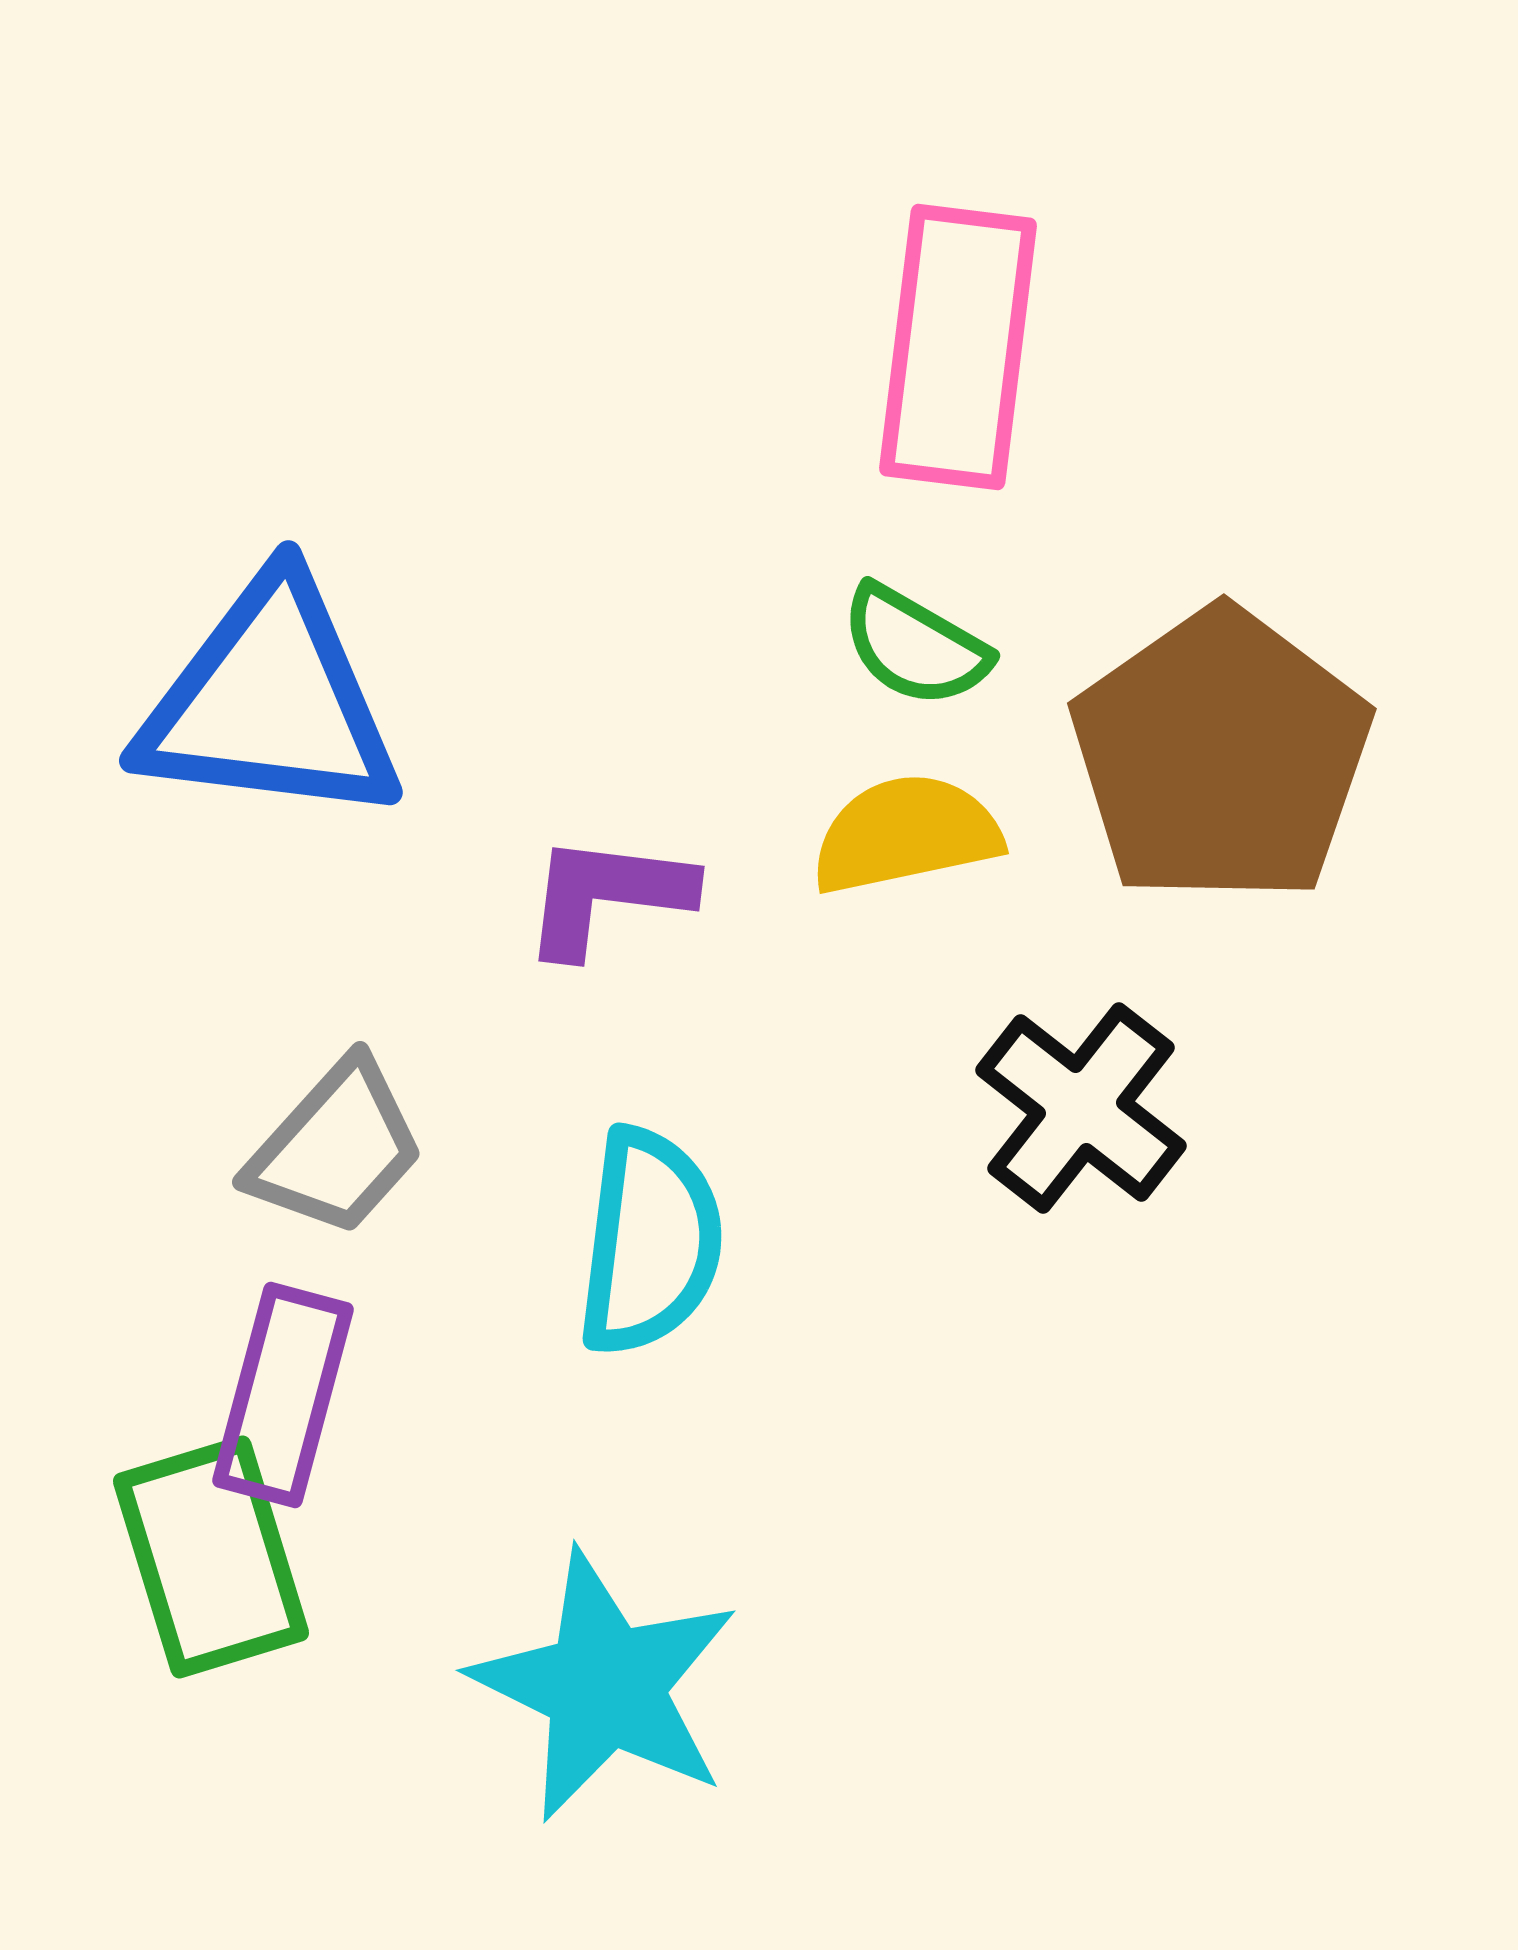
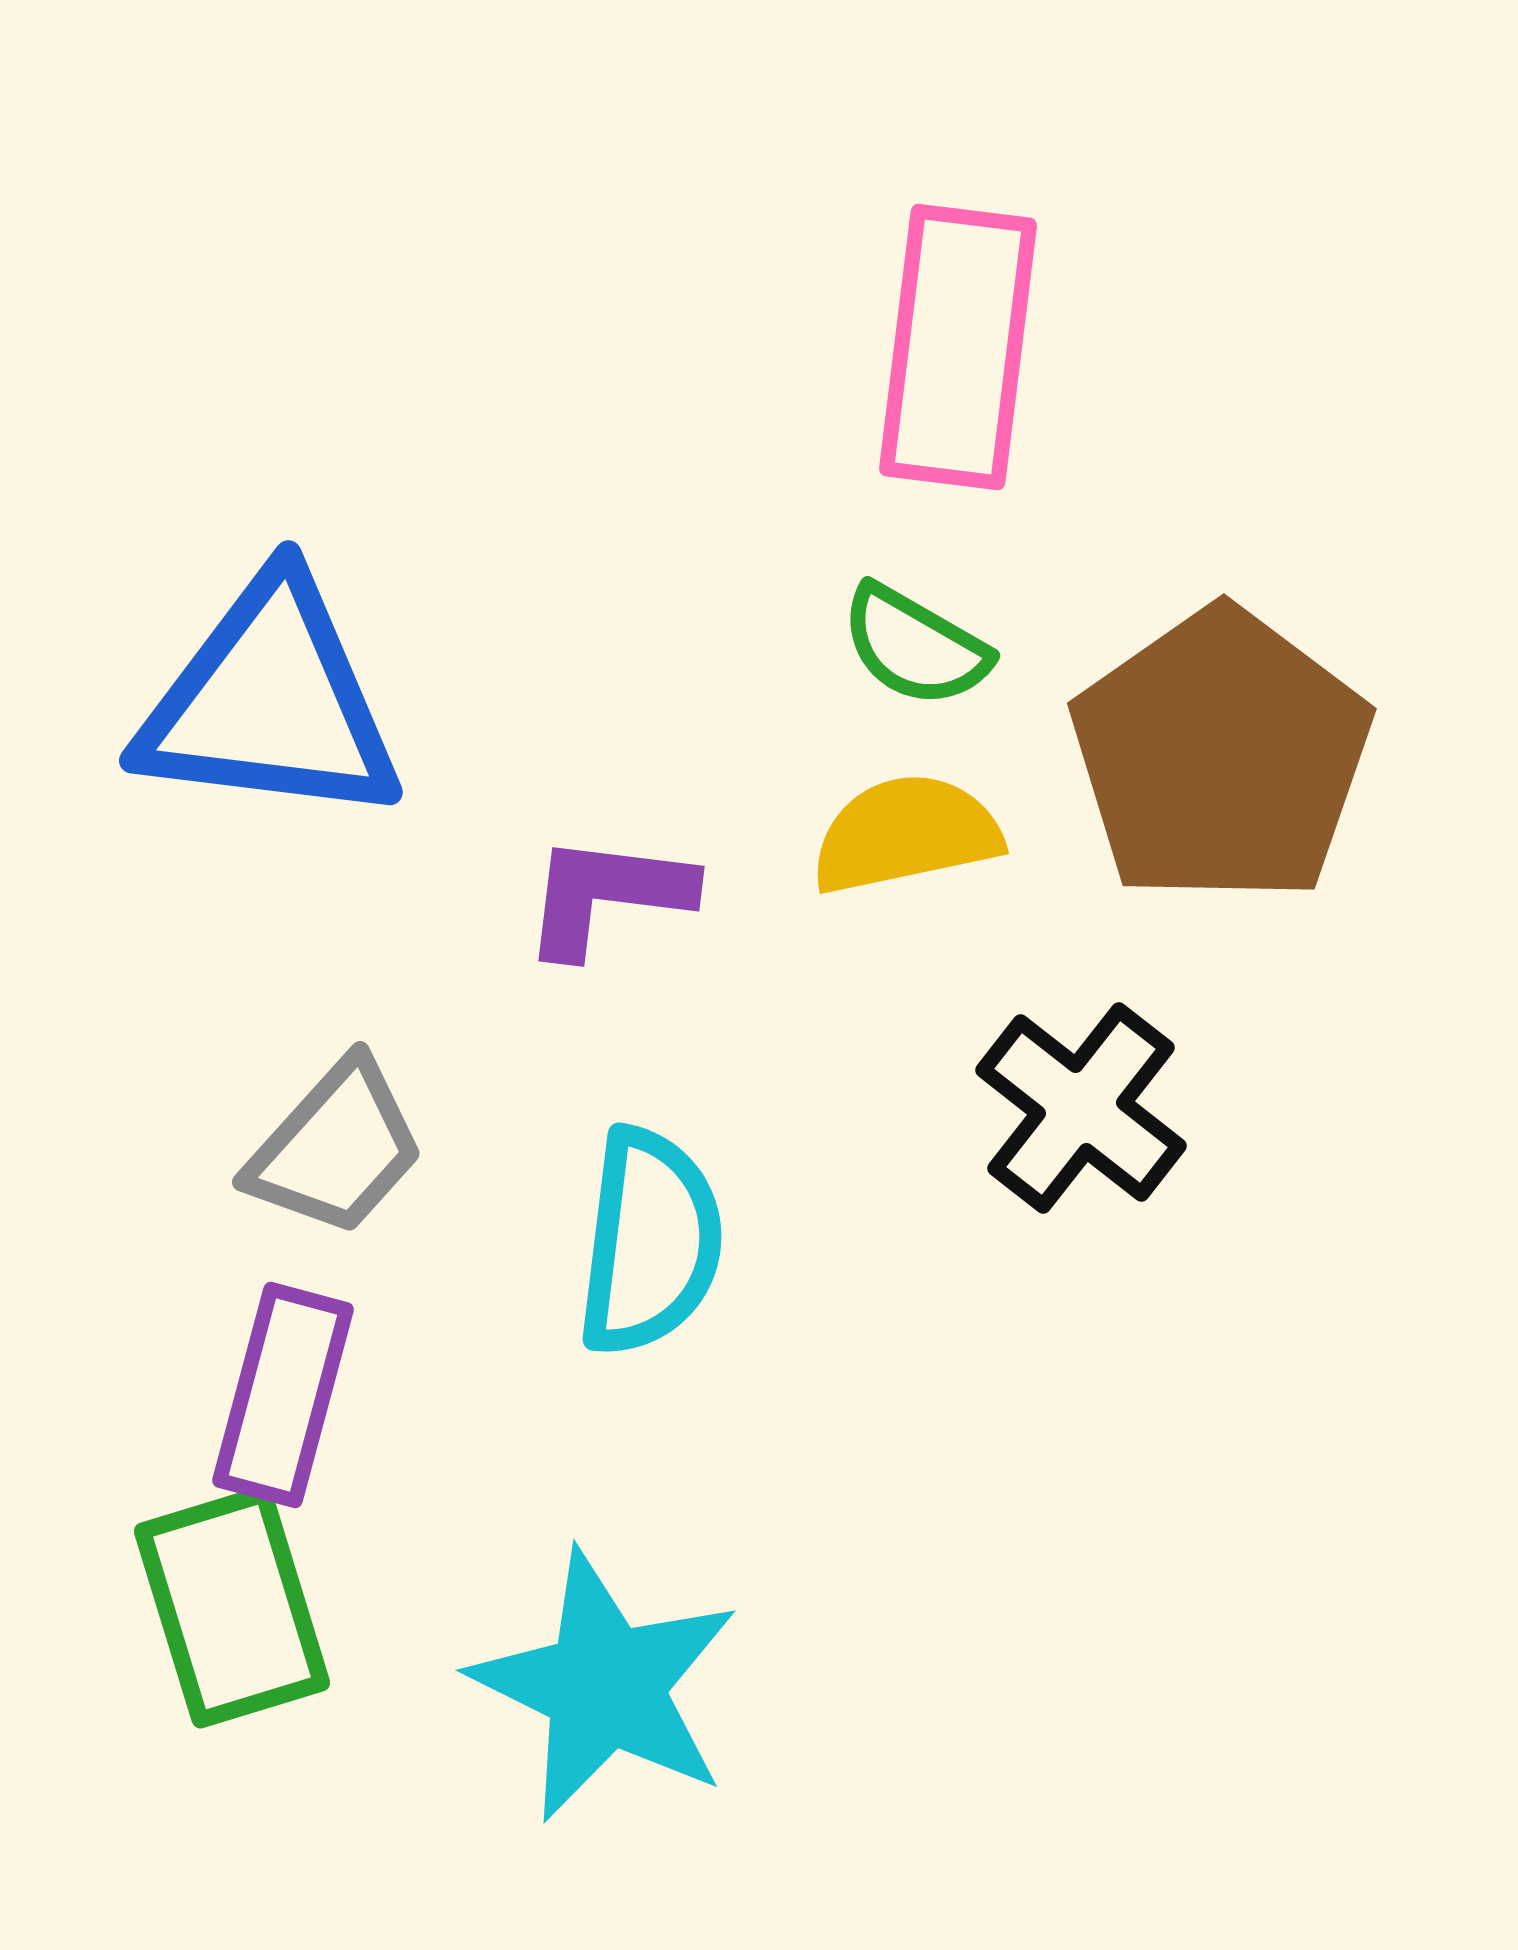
green rectangle: moved 21 px right, 50 px down
